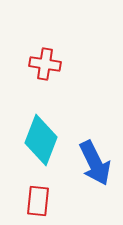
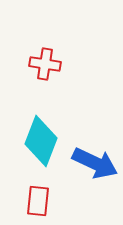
cyan diamond: moved 1 px down
blue arrow: rotated 39 degrees counterclockwise
